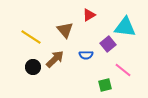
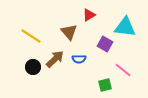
brown triangle: moved 4 px right, 2 px down
yellow line: moved 1 px up
purple square: moved 3 px left; rotated 21 degrees counterclockwise
blue semicircle: moved 7 px left, 4 px down
